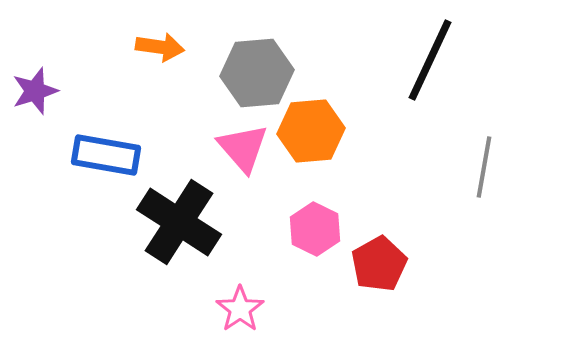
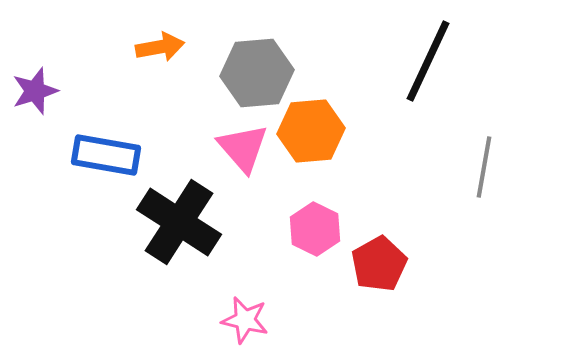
orange arrow: rotated 18 degrees counterclockwise
black line: moved 2 px left, 1 px down
pink star: moved 5 px right, 11 px down; rotated 24 degrees counterclockwise
